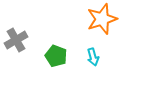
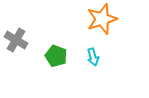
gray cross: rotated 30 degrees counterclockwise
